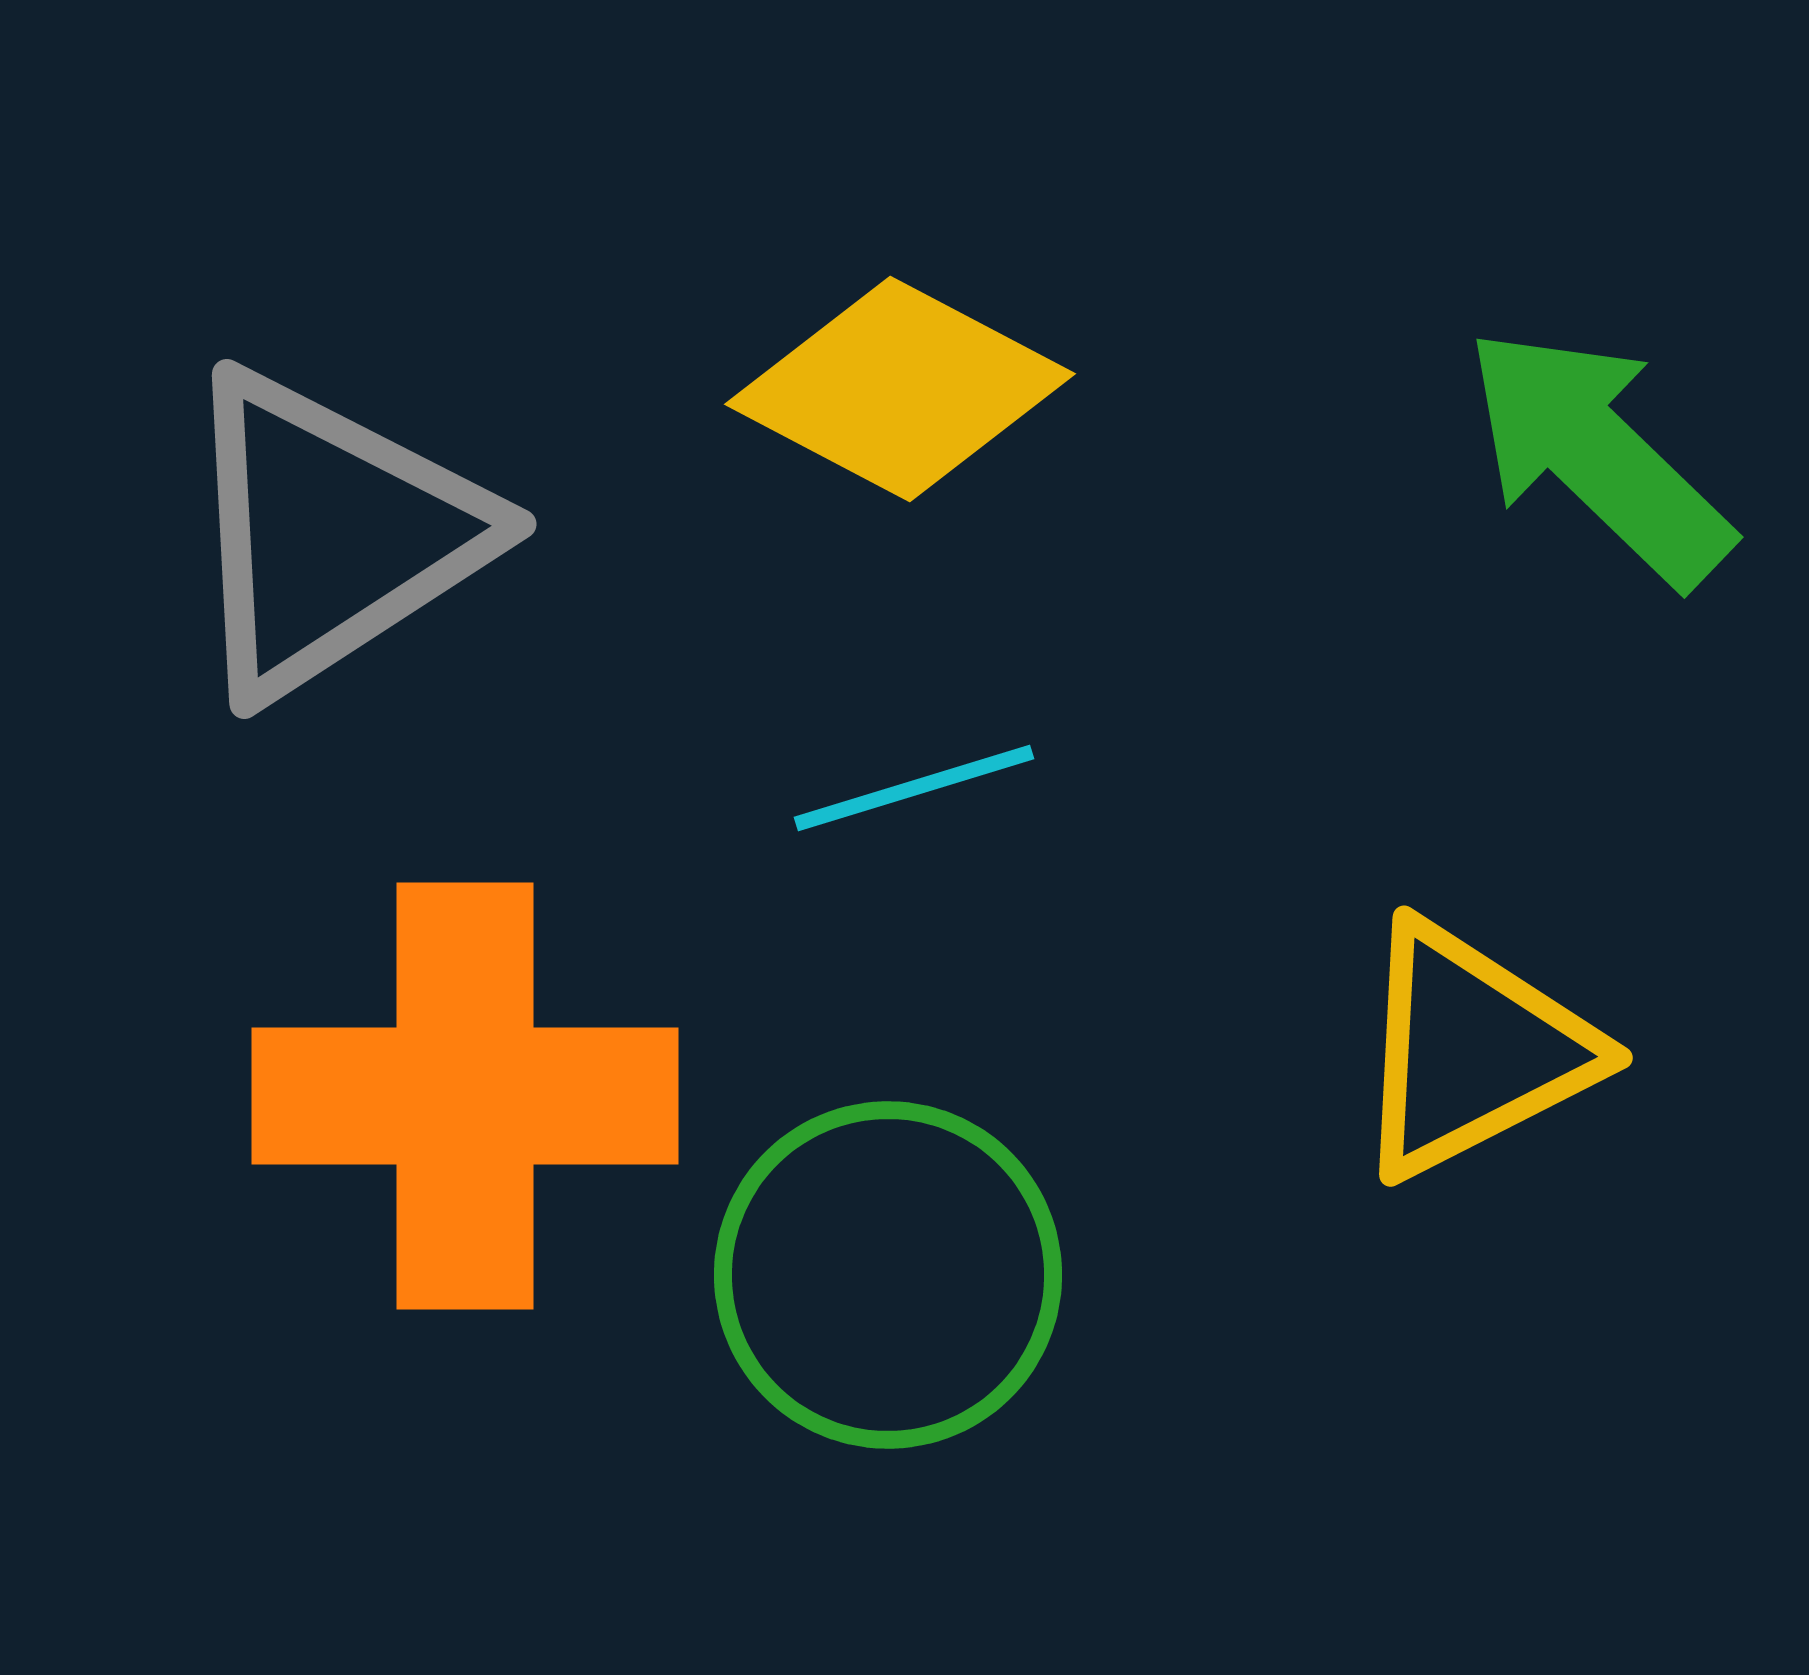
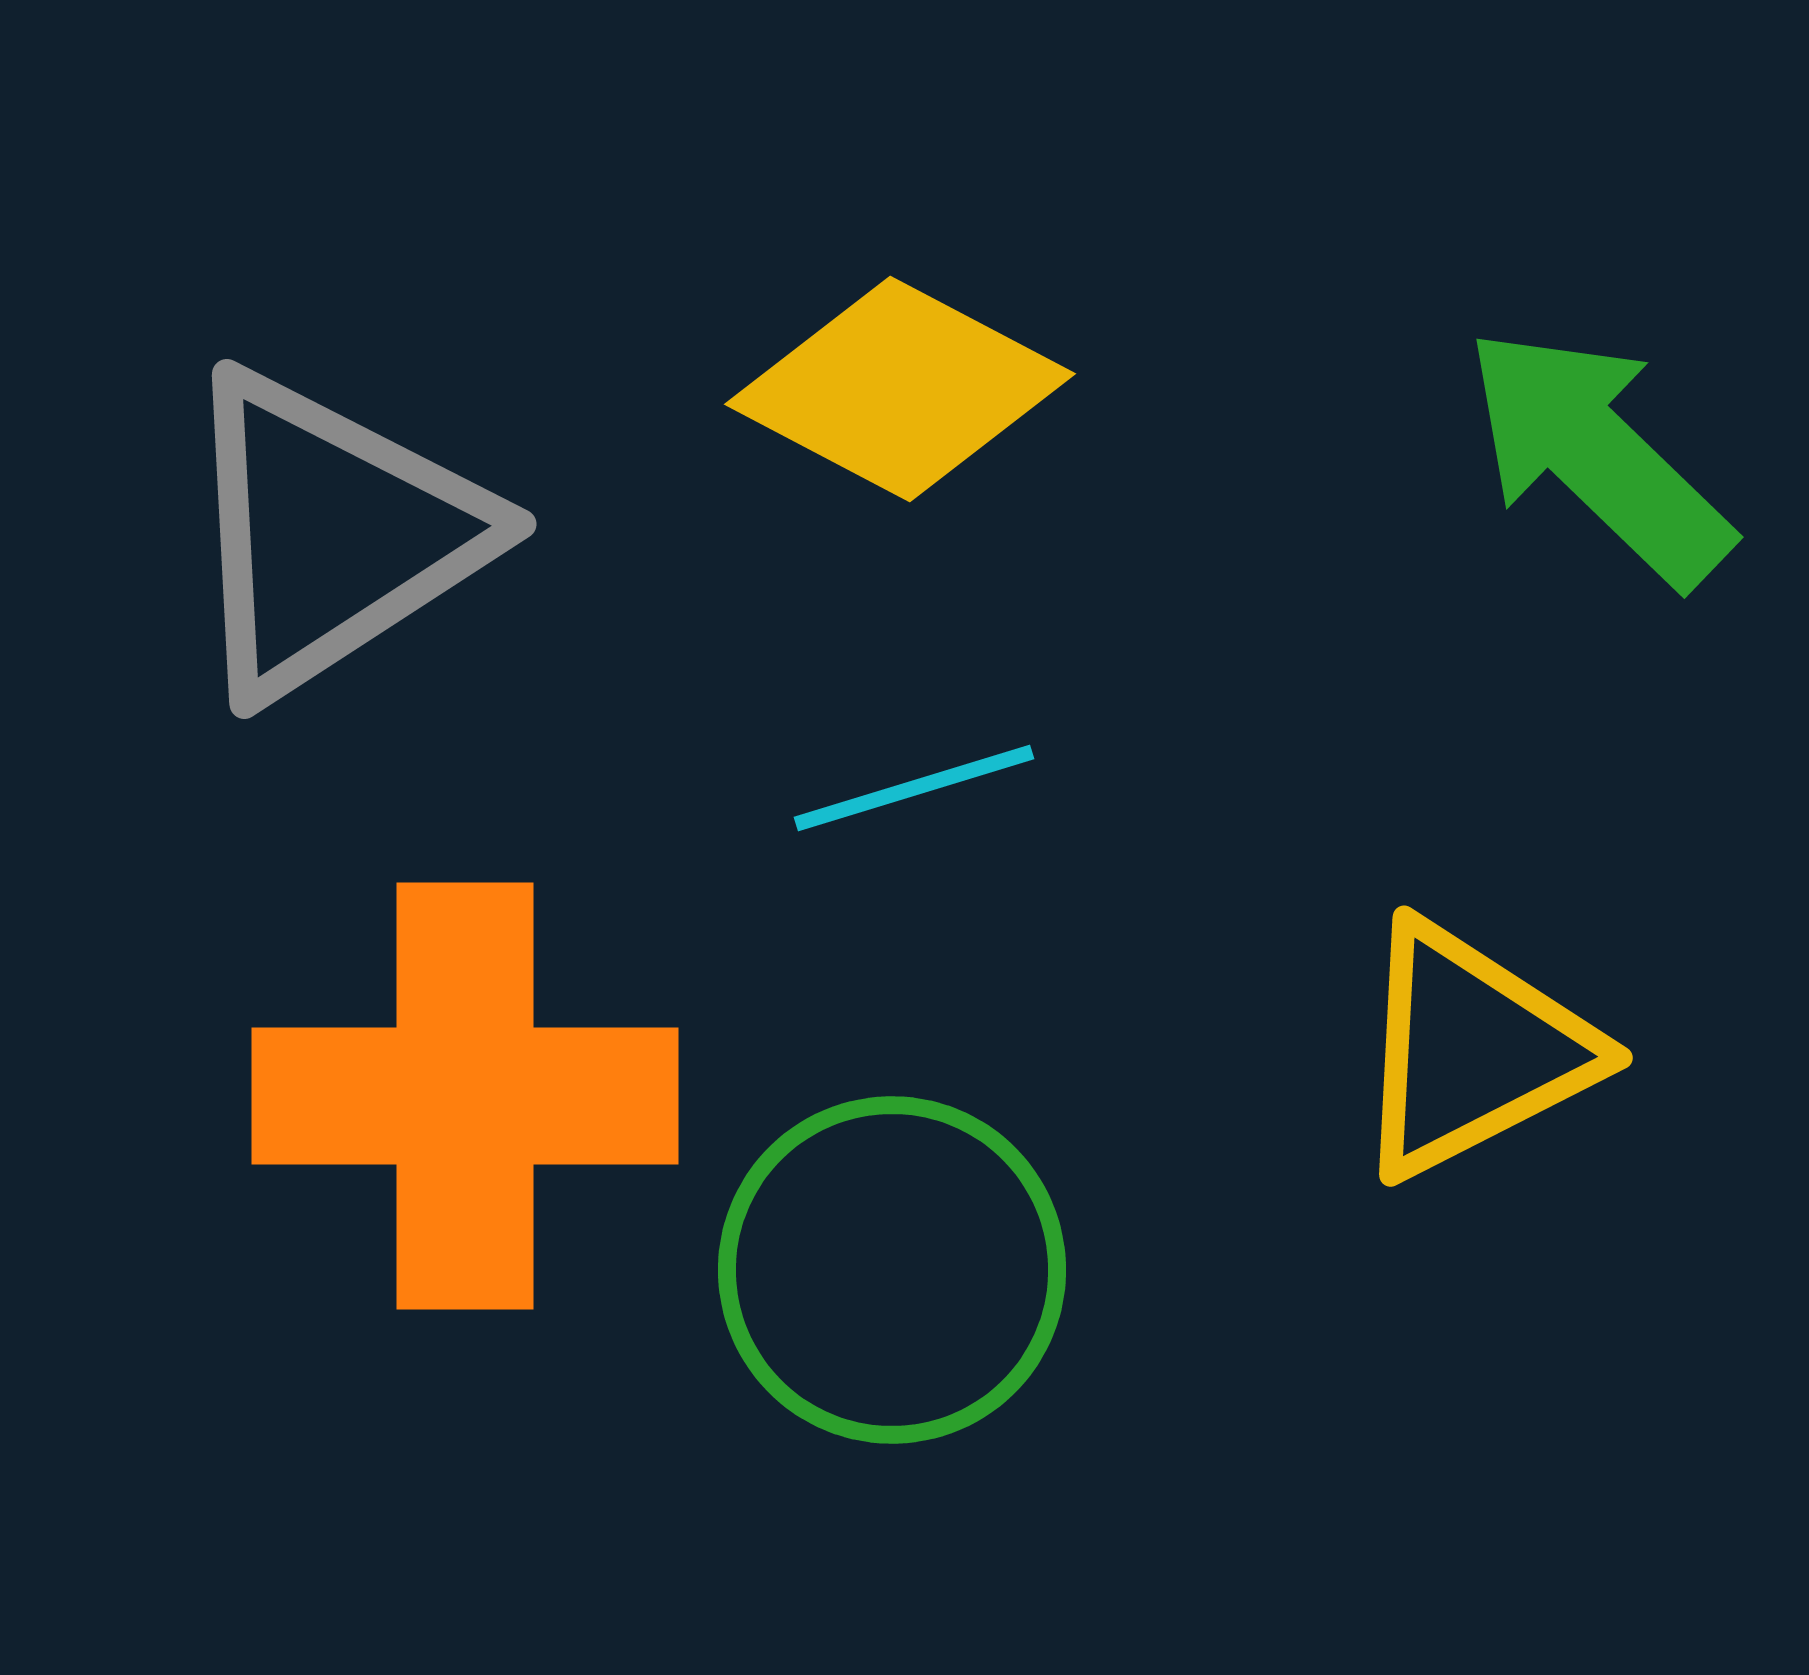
green circle: moved 4 px right, 5 px up
